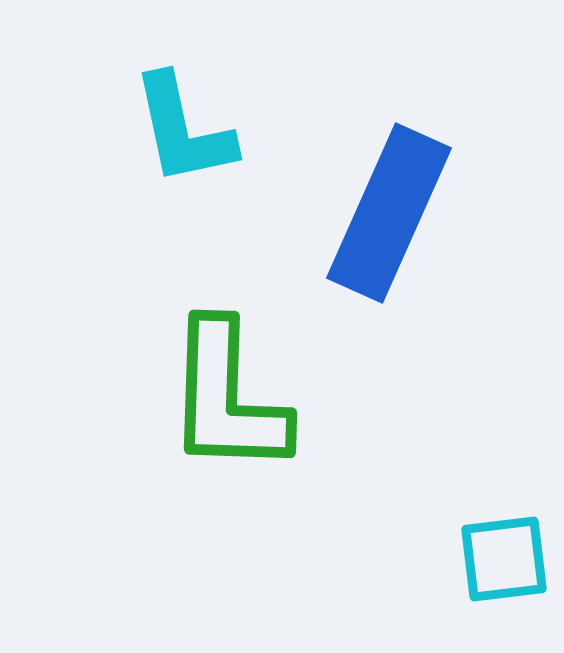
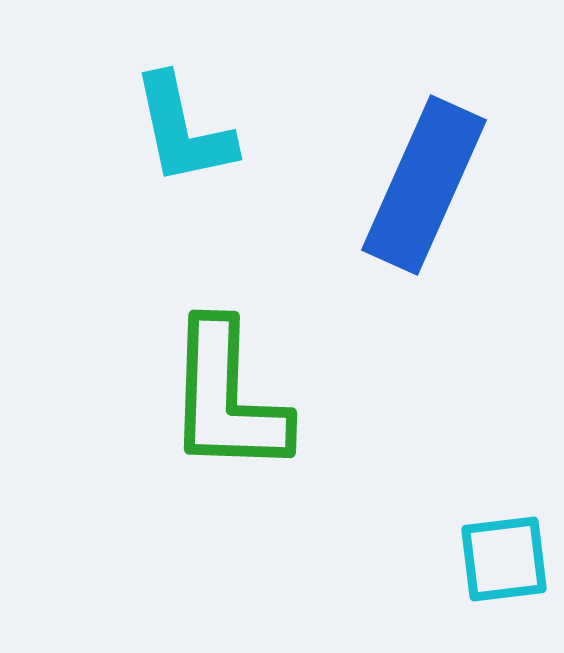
blue rectangle: moved 35 px right, 28 px up
